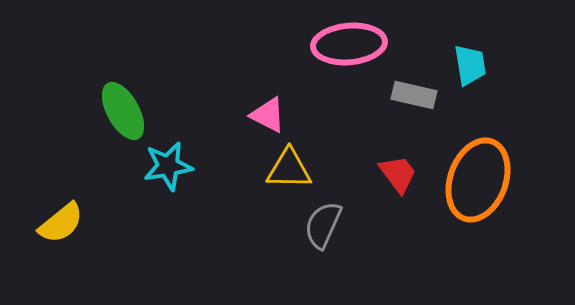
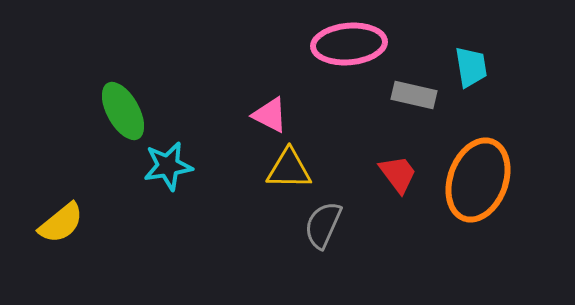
cyan trapezoid: moved 1 px right, 2 px down
pink triangle: moved 2 px right
